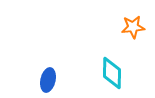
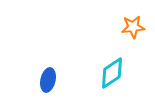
cyan diamond: rotated 56 degrees clockwise
